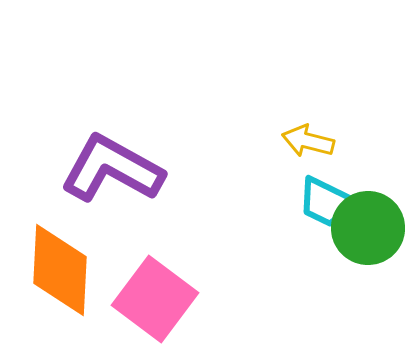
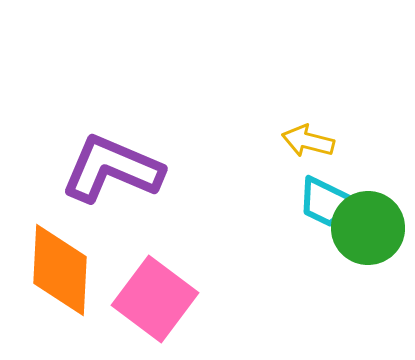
purple L-shape: rotated 6 degrees counterclockwise
